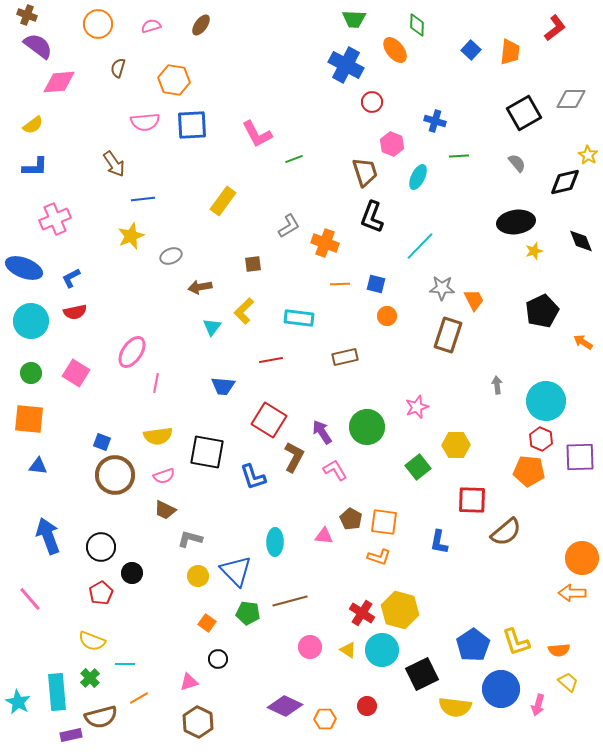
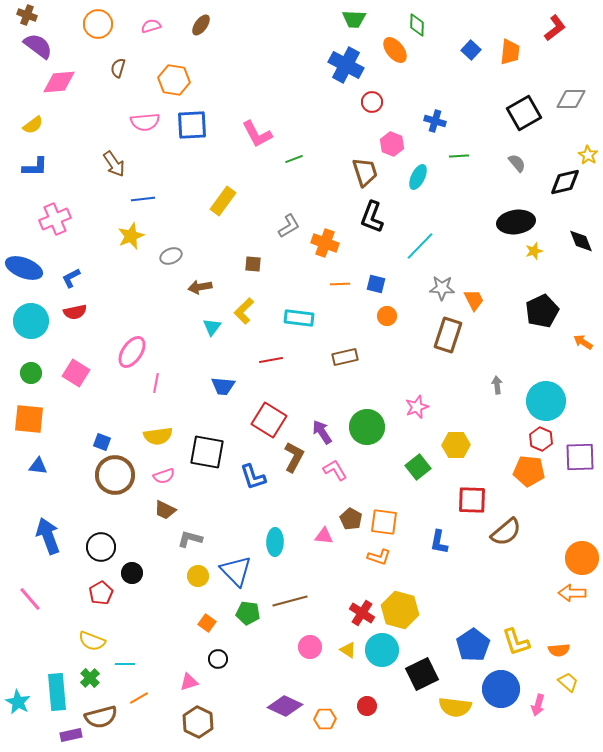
brown square at (253, 264): rotated 12 degrees clockwise
